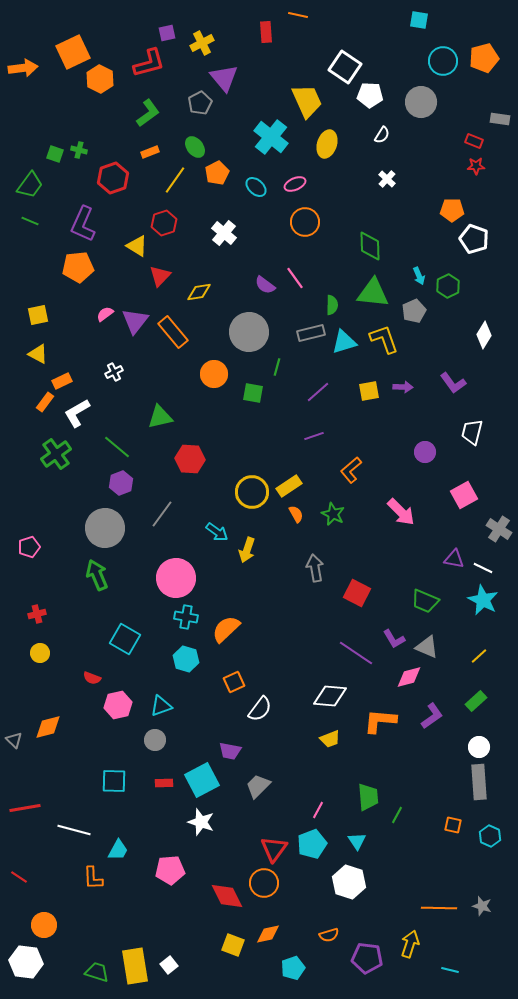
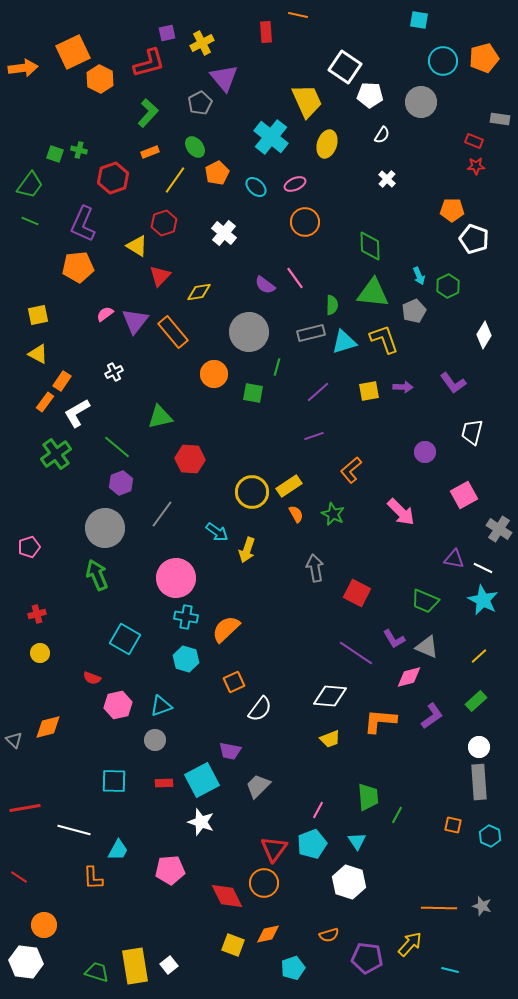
green L-shape at (148, 113): rotated 12 degrees counterclockwise
orange rectangle at (62, 381): rotated 30 degrees counterclockwise
yellow arrow at (410, 944): rotated 24 degrees clockwise
